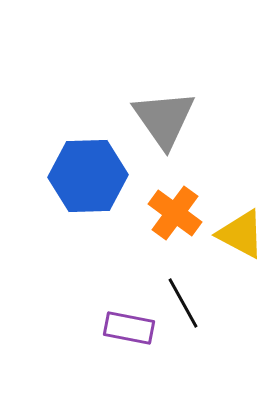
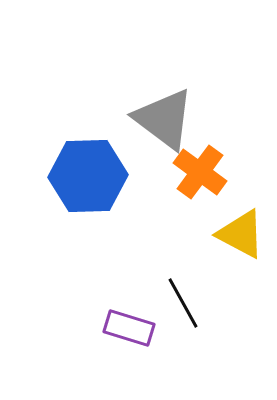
gray triangle: rotated 18 degrees counterclockwise
orange cross: moved 25 px right, 41 px up
purple rectangle: rotated 6 degrees clockwise
